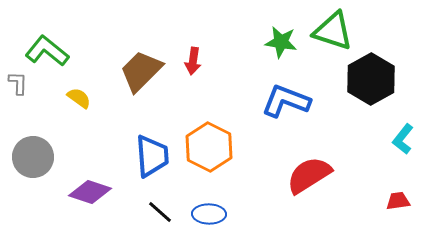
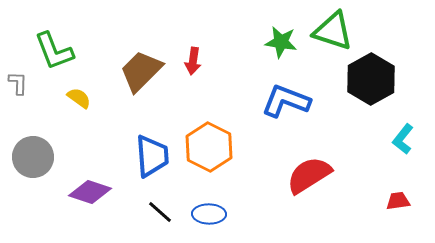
green L-shape: moved 7 px right; rotated 150 degrees counterclockwise
